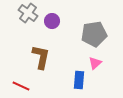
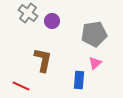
brown L-shape: moved 2 px right, 3 px down
